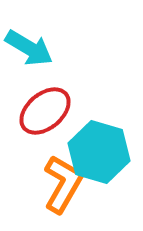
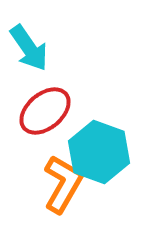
cyan arrow: rotated 24 degrees clockwise
cyan hexagon: rotated 4 degrees clockwise
